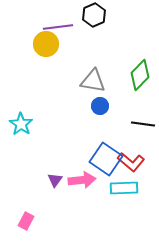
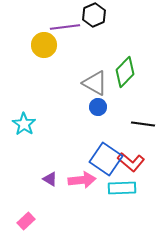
purple line: moved 7 px right
yellow circle: moved 2 px left, 1 px down
green diamond: moved 15 px left, 3 px up
gray triangle: moved 2 px right, 2 px down; rotated 20 degrees clockwise
blue circle: moved 2 px left, 1 px down
cyan star: moved 3 px right
purple triangle: moved 5 px left, 1 px up; rotated 35 degrees counterclockwise
cyan rectangle: moved 2 px left
pink rectangle: rotated 18 degrees clockwise
